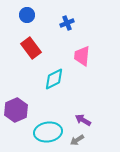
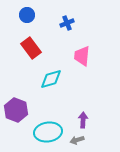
cyan diamond: moved 3 px left; rotated 10 degrees clockwise
purple hexagon: rotated 15 degrees counterclockwise
purple arrow: rotated 63 degrees clockwise
gray arrow: rotated 16 degrees clockwise
